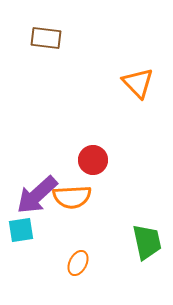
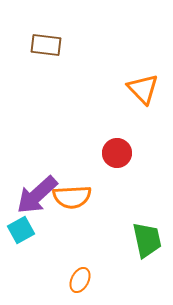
brown rectangle: moved 7 px down
orange triangle: moved 5 px right, 6 px down
red circle: moved 24 px right, 7 px up
cyan square: rotated 20 degrees counterclockwise
green trapezoid: moved 2 px up
orange ellipse: moved 2 px right, 17 px down
